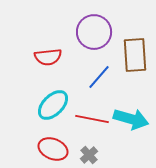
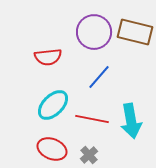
brown rectangle: moved 23 px up; rotated 72 degrees counterclockwise
cyan arrow: moved 2 px down; rotated 64 degrees clockwise
red ellipse: moved 1 px left
